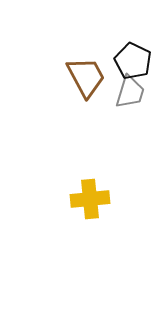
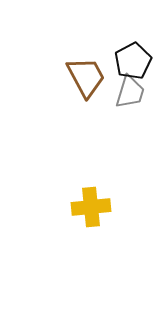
black pentagon: rotated 18 degrees clockwise
yellow cross: moved 1 px right, 8 px down
